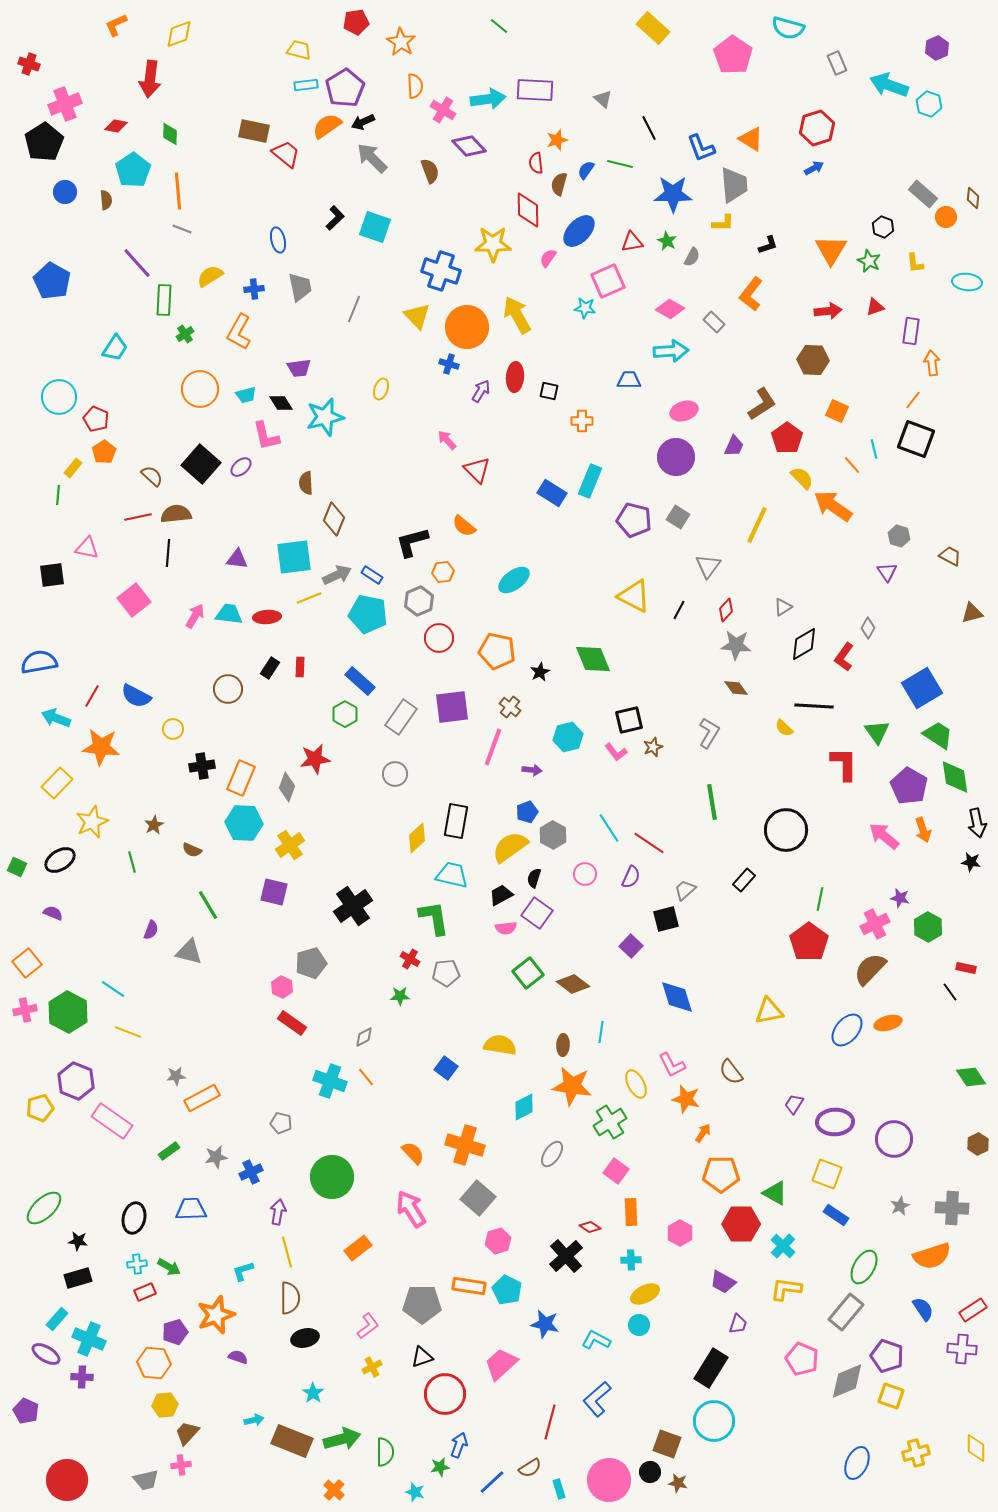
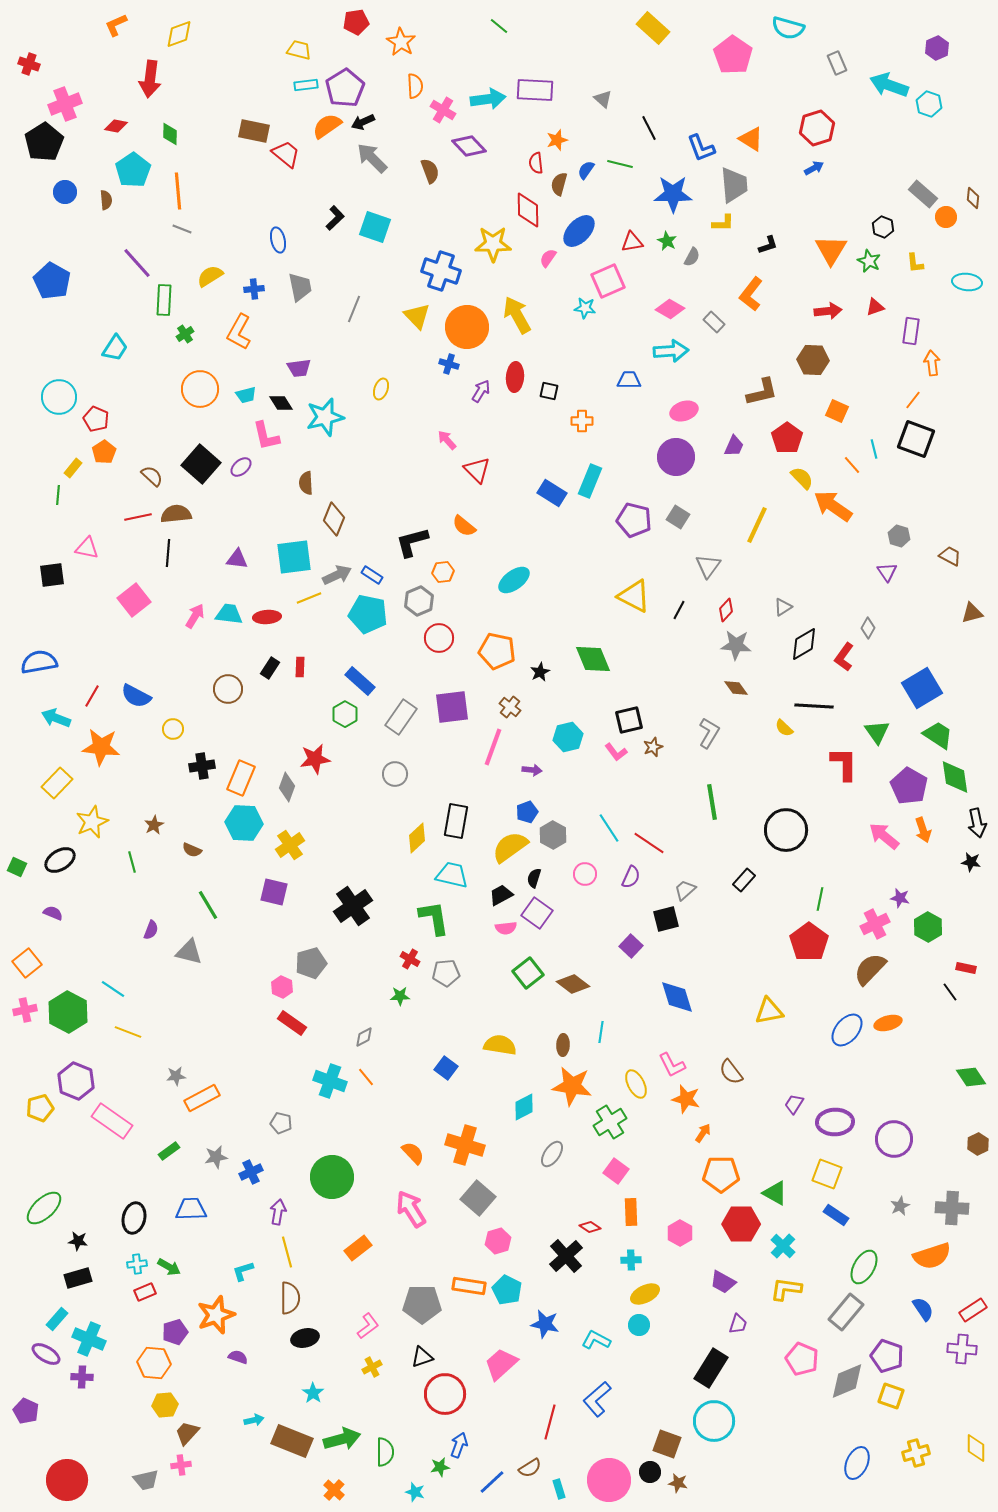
brown L-shape at (762, 404): moved 12 px up; rotated 20 degrees clockwise
